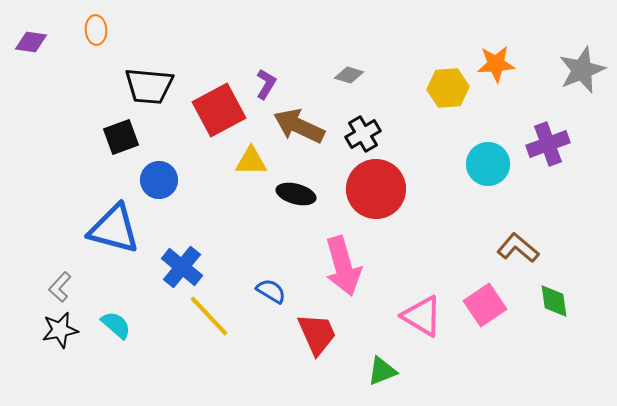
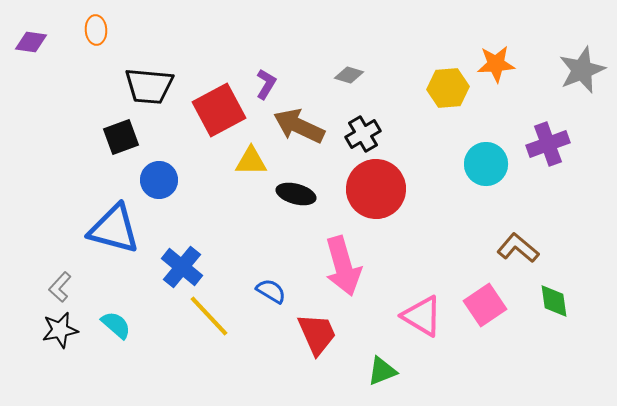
cyan circle: moved 2 px left
